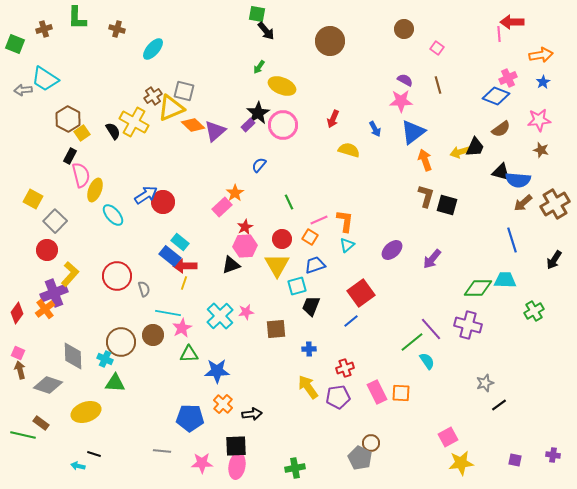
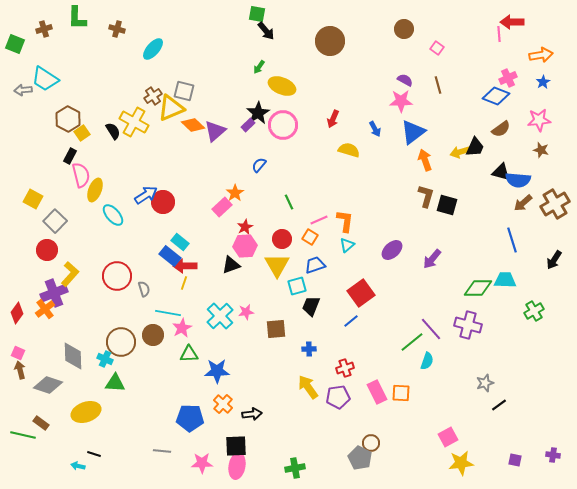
cyan semicircle at (427, 361): rotated 54 degrees clockwise
